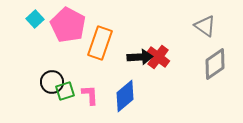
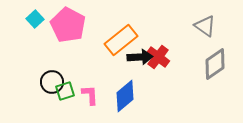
orange rectangle: moved 21 px right, 3 px up; rotated 32 degrees clockwise
